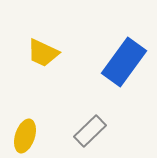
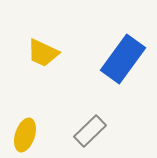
blue rectangle: moved 1 px left, 3 px up
yellow ellipse: moved 1 px up
